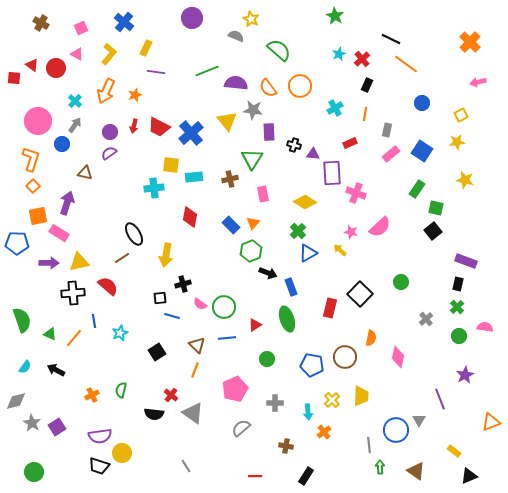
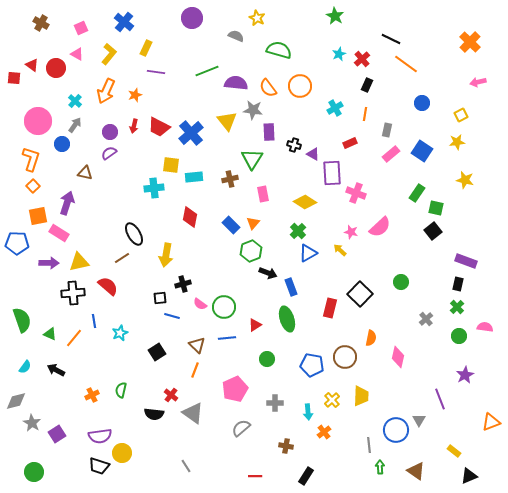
yellow star at (251, 19): moved 6 px right, 1 px up
green semicircle at (279, 50): rotated 25 degrees counterclockwise
purple triangle at (313, 154): rotated 24 degrees clockwise
green rectangle at (417, 189): moved 4 px down
purple square at (57, 427): moved 7 px down
